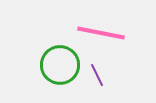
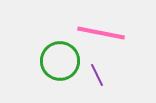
green circle: moved 4 px up
